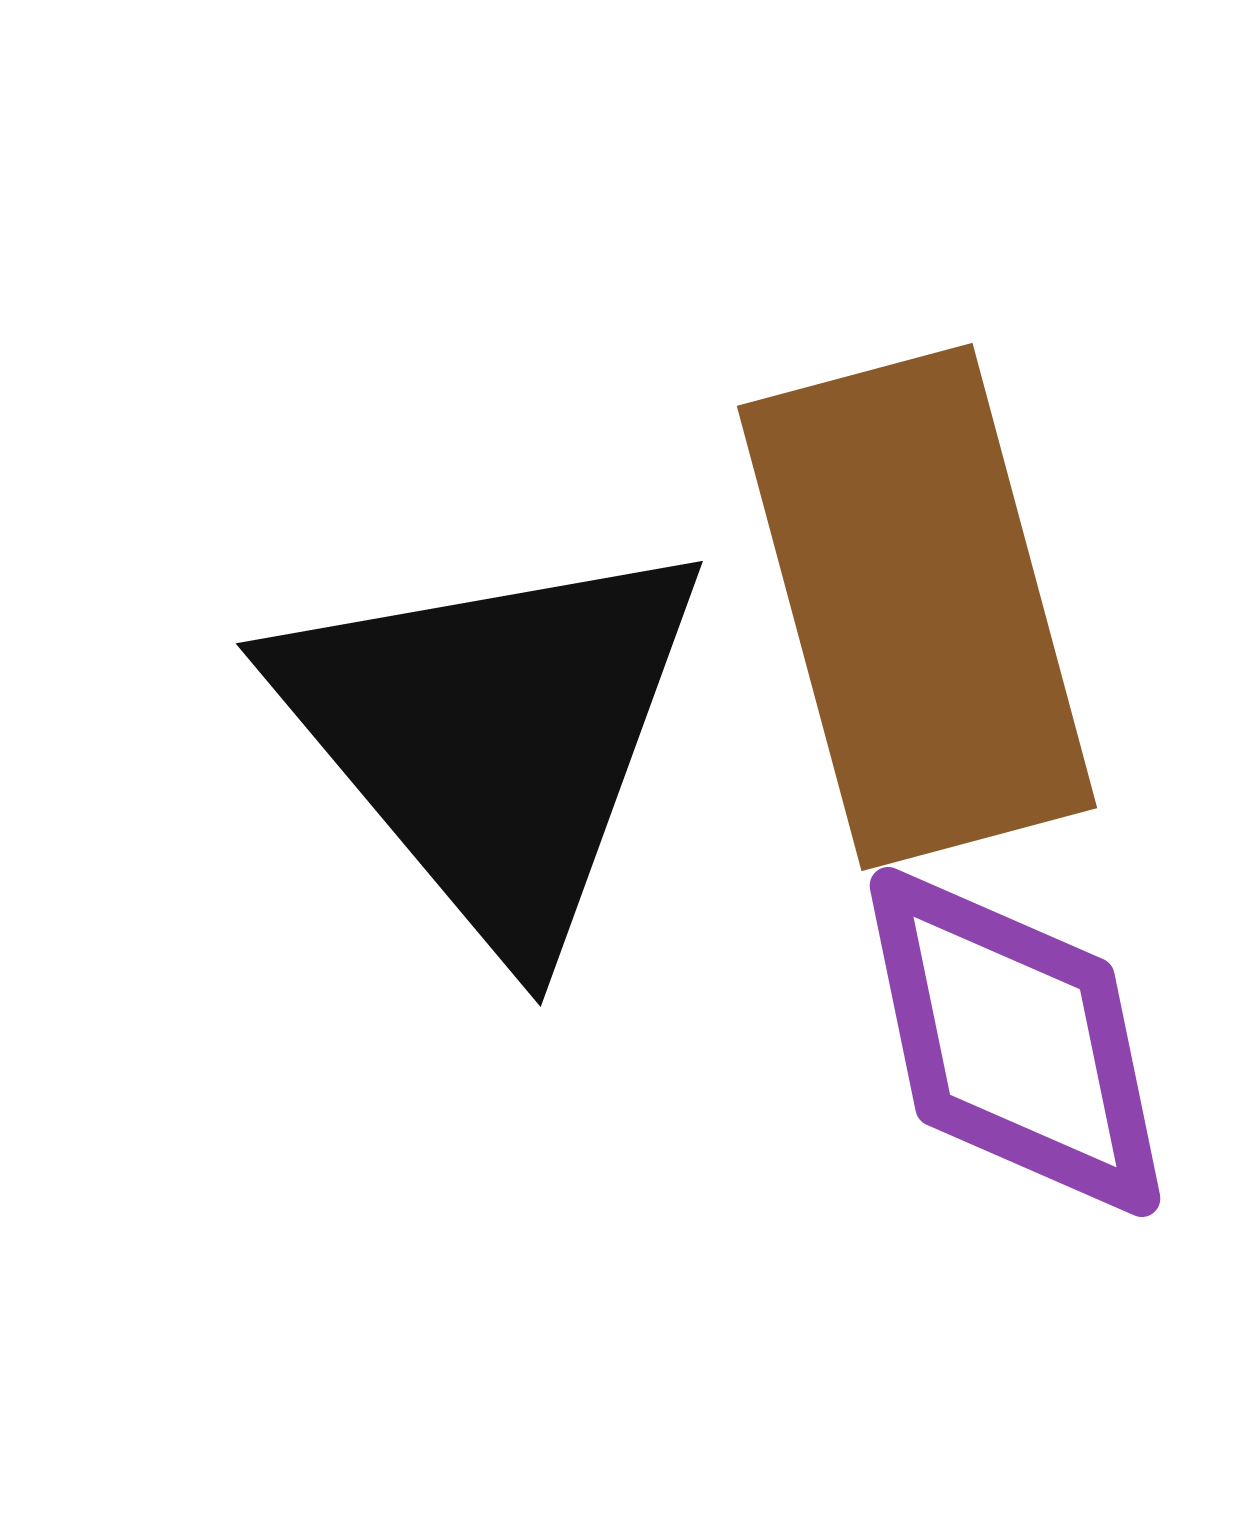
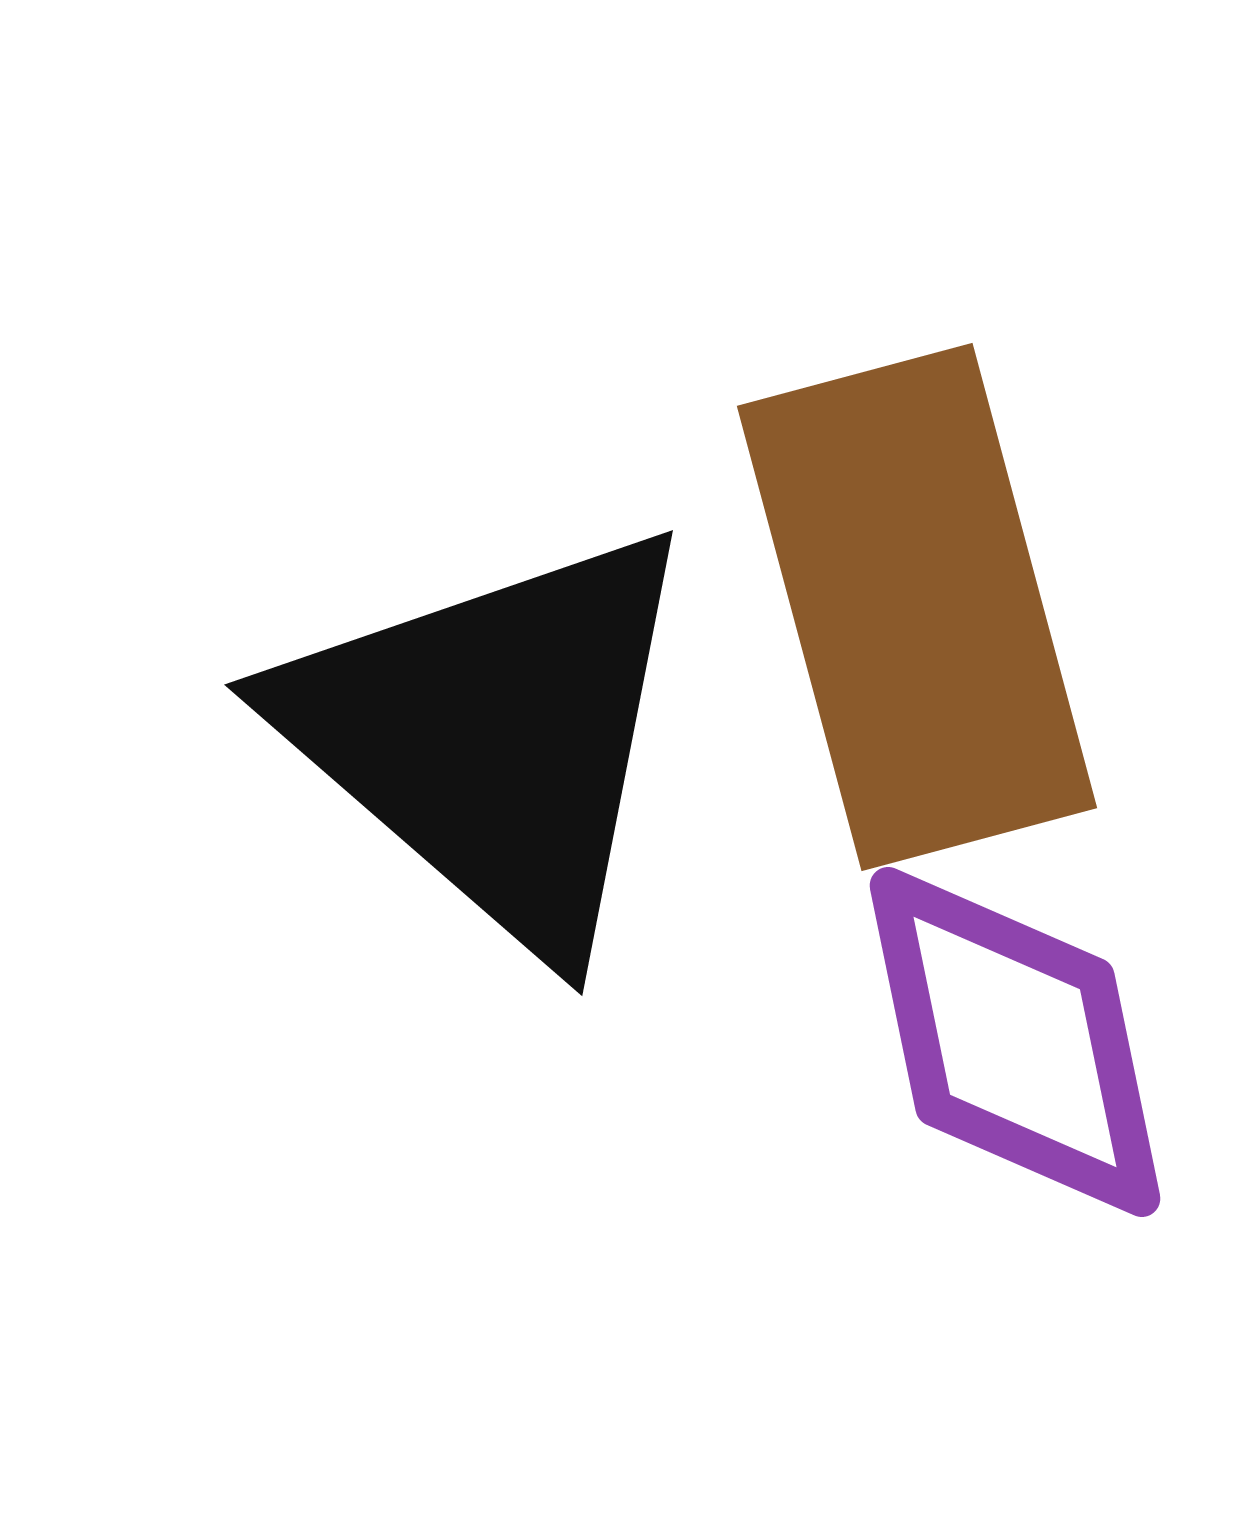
black triangle: rotated 9 degrees counterclockwise
